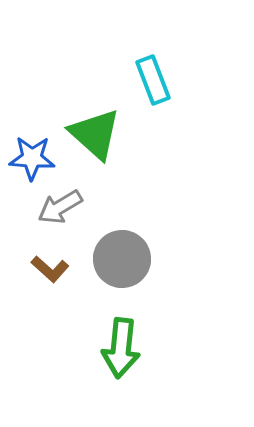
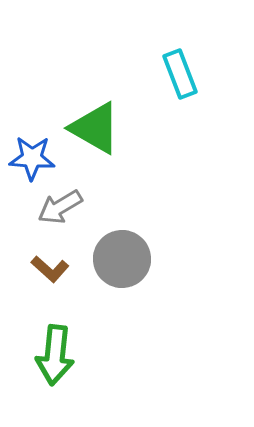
cyan rectangle: moved 27 px right, 6 px up
green triangle: moved 6 px up; rotated 12 degrees counterclockwise
green arrow: moved 66 px left, 7 px down
